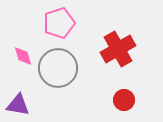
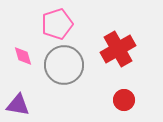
pink pentagon: moved 2 px left, 1 px down
gray circle: moved 6 px right, 3 px up
